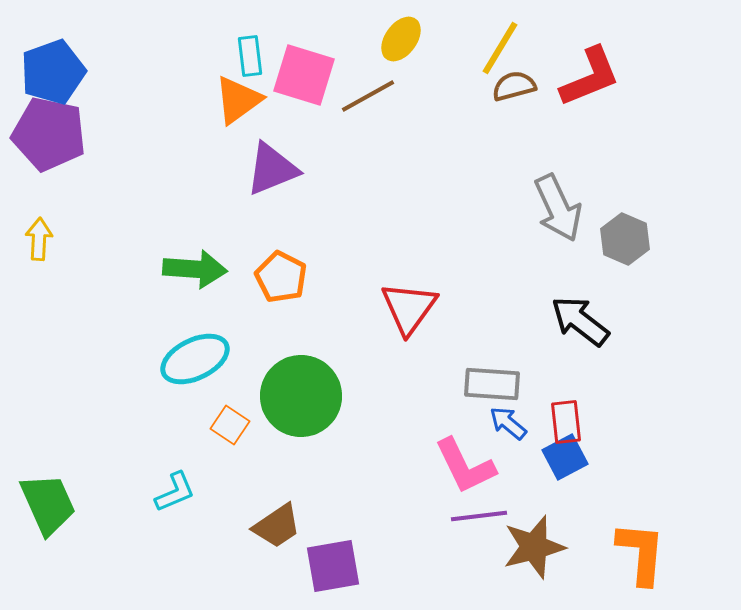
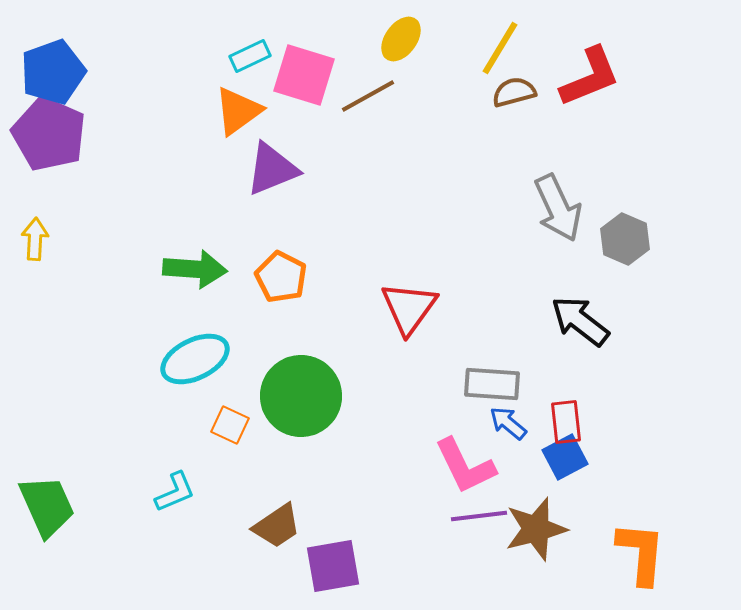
cyan rectangle: rotated 72 degrees clockwise
brown semicircle: moved 6 px down
orange triangle: moved 11 px down
purple pentagon: rotated 12 degrees clockwise
yellow arrow: moved 4 px left
orange square: rotated 9 degrees counterclockwise
green trapezoid: moved 1 px left, 2 px down
brown star: moved 2 px right, 18 px up
